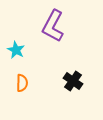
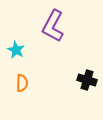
black cross: moved 14 px right, 1 px up; rotated 18 degrees counterclockwise
